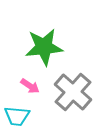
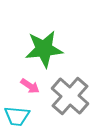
green star: moved 2 px down
gray cross: moved 3 px left, 4 px down
